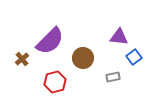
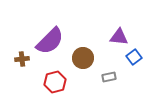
brown cross: rotated 32 degrees clockwise
gray rectangle: moved 4 px left
